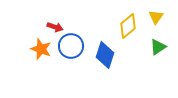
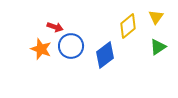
blue diamond: rotated 36 degrees clockwise
